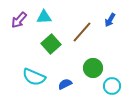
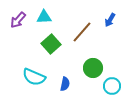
purple arrow: moved 1 px left
blue semicircle: rotated 128 degrees clockwise
